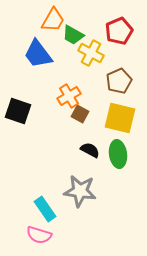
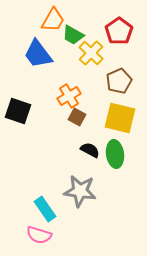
red pentagon: rotated 12 degrees counterclockwise
yellow cross: rotated 15 degrees clockwise
brown square: moved 3 px left, 3 px down
green ellipse: moved 3 px left
